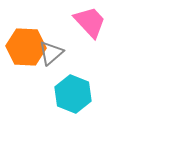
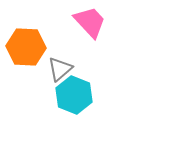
gray triangle: moved 9 px right, 16 px down
cyan hexagon: moved 1 px right, 1 px down
